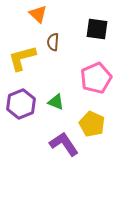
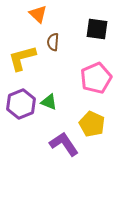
green triangle: moved 7 px left
